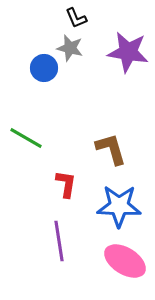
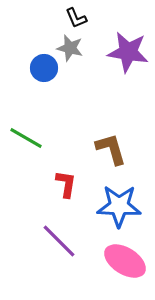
purple line: rotated 36 degrees counterclockwise
